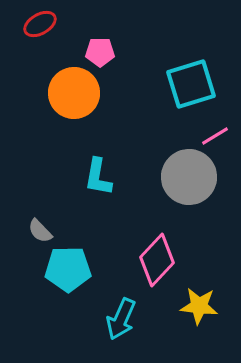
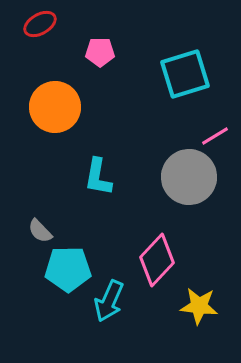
cyan square: moved 6 px left, 10 px up
orange circle: moved 19 px left, 14 px down
cyan arrow: moved 12 px left, 18 px up
